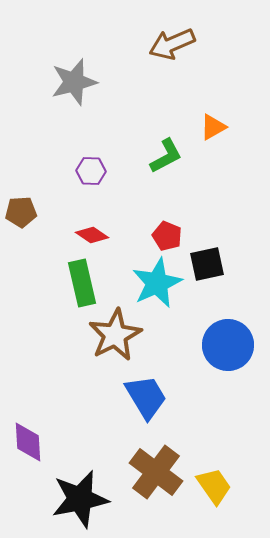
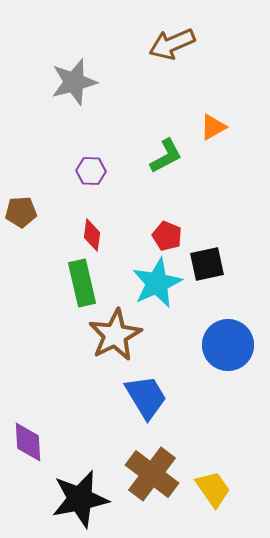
red diamond: rotated 64 degrees clockwise
brown cross: moved 4 px left, 2 px down
yellow trapezoid: moved 1 px left, 3 px down
